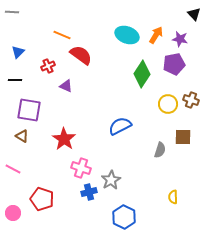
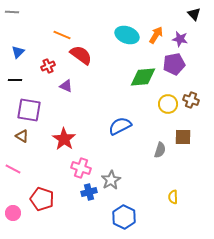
green diamond: moved 1 px right, 3 px down; rotated 52 degrees clockwise
